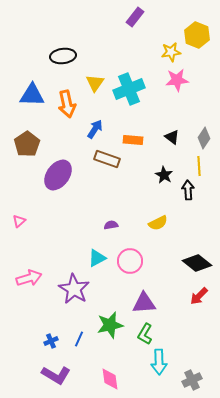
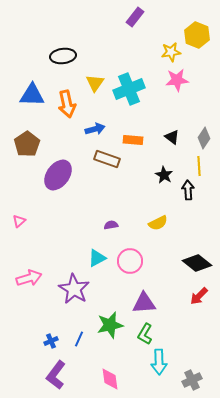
blue arrow: rotated 42 degrees clockwise
purple L-shape: rotated 96 degrees clockwise
